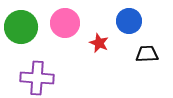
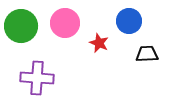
green circle: moved 1 px up
